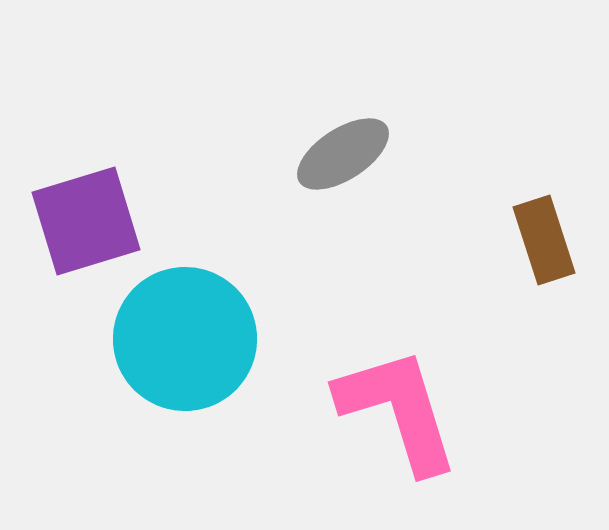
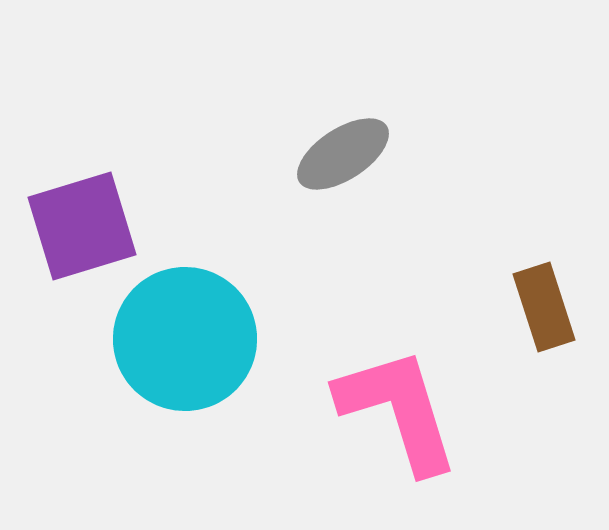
purple square: moved 4 px left, 5 px down
brown rectangle: moved 67 px down
